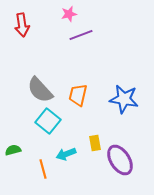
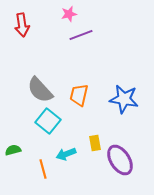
orange trapezoid: moved 1 px right
